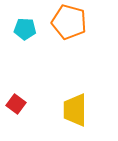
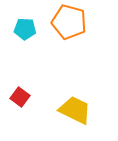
red square: moved 4 px right, 7 px up
yellow trapezoid: rotated 116 degrees clockwise
